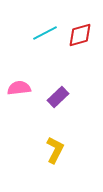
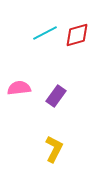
red diamond: moved 3 px left
purple rectangle: moved 2 px left, 1 px up; rotated 10 degrees counterclockwise
yellow L-shape: moved 1 px left, 1 px up
